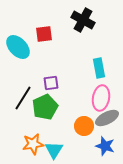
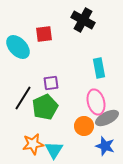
pink ellipse: moved 5 px left, 4 px down; rotated 25 degrees counterclockwise
